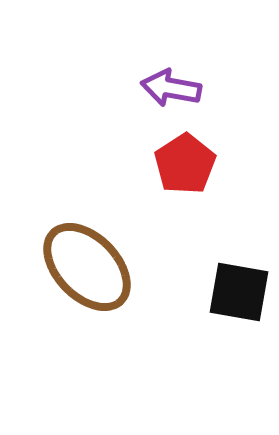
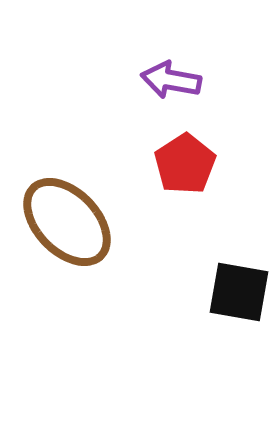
purple arrow: moved 8 px up
brown ellipse: moved 20 px left, 45 px up
